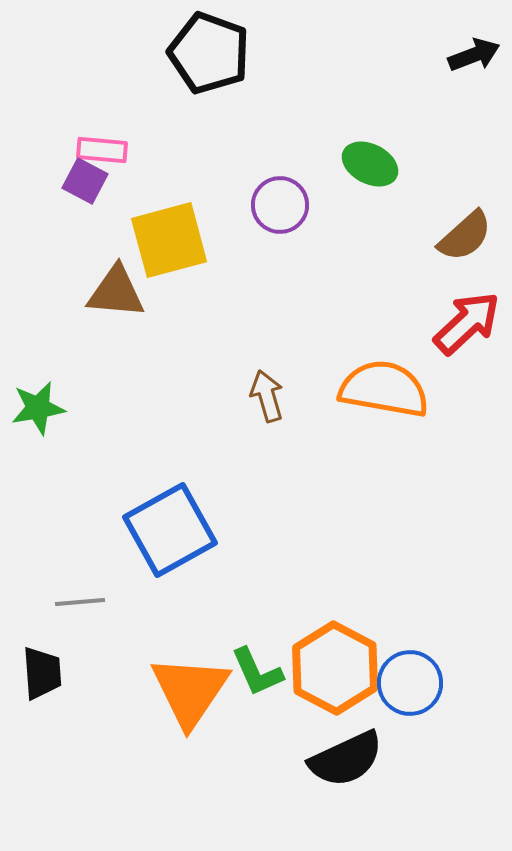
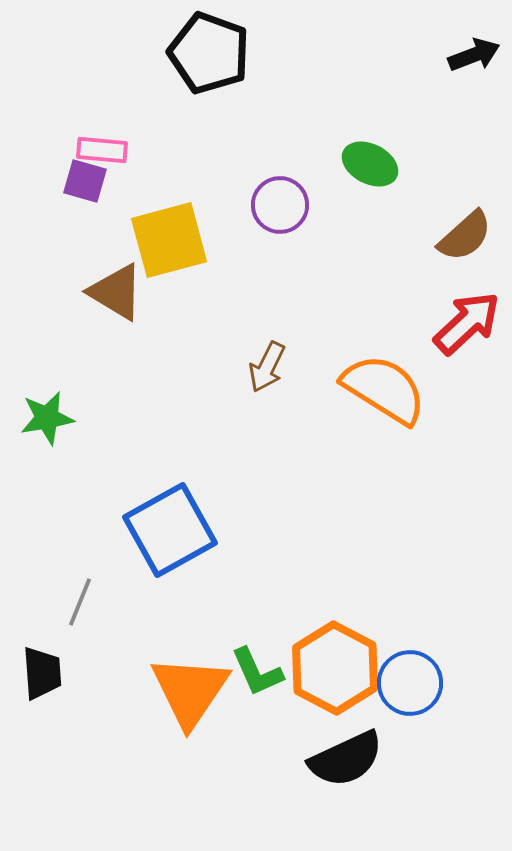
purple square: rotated 12 degrees counterclockwise
brown triangle: rotated 26 degrees clockwise
orange semicircle: rotated 22 degrees clockwise
brown arrow: moved 29 px up; rotated 138 degrees counterclockwise
green star: moved 9 px right, 10 px down
gray line: rotated 63 degrees counterclockwise
